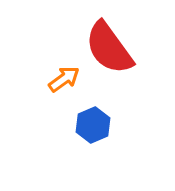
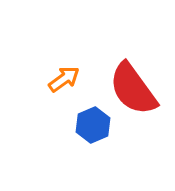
red semicircle: moved 24 px right, 41 px down
